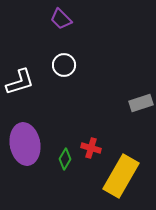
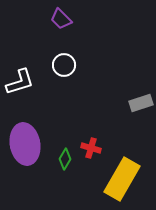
yellow rectangle: moved 1 px right, 3 px down
